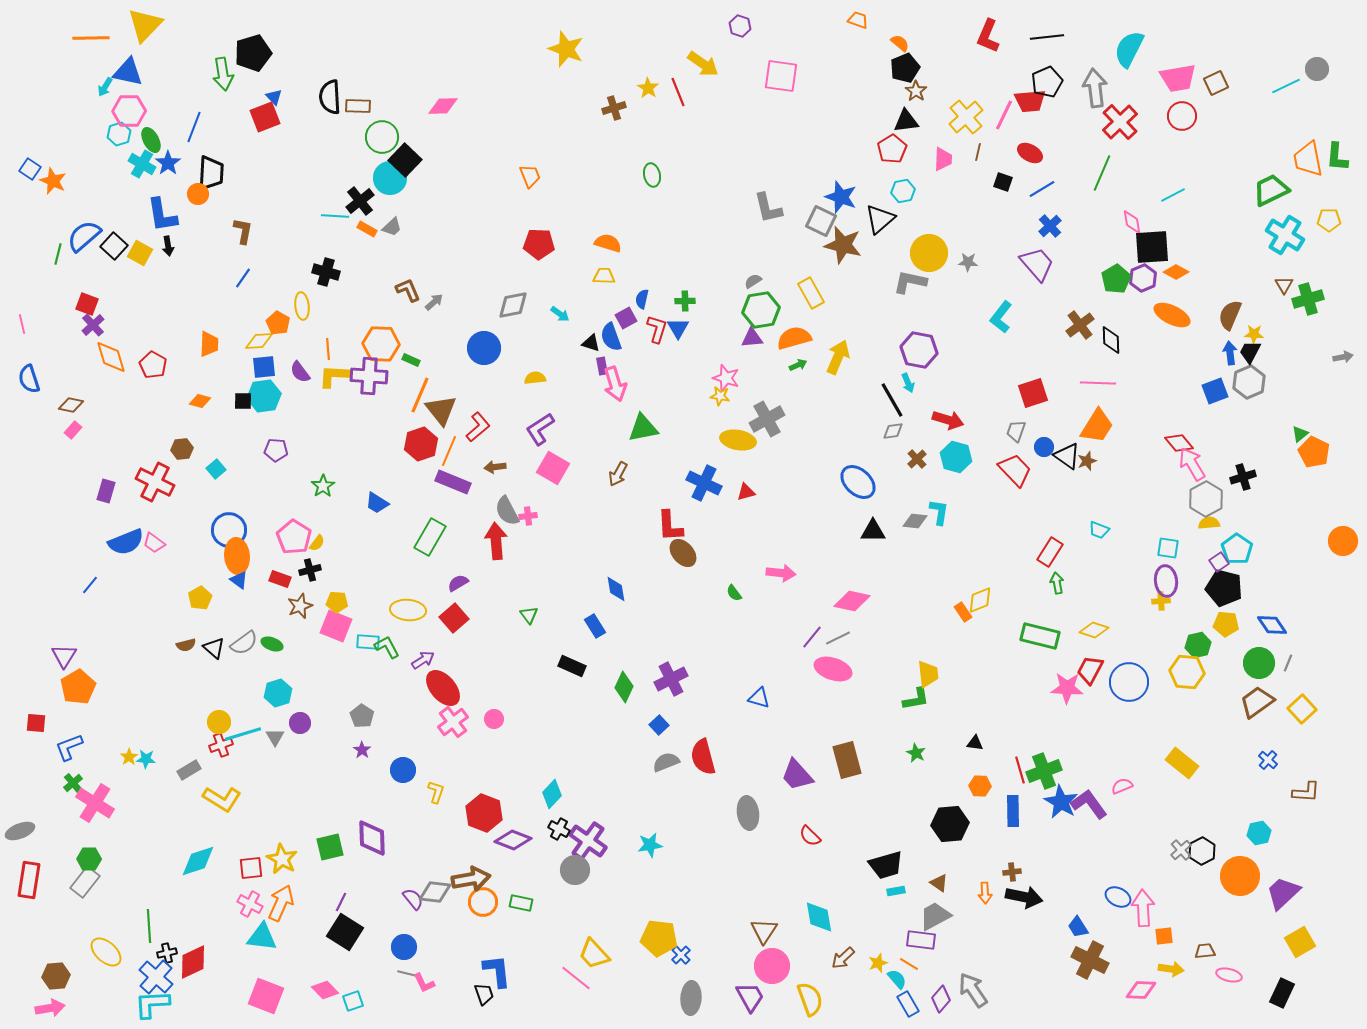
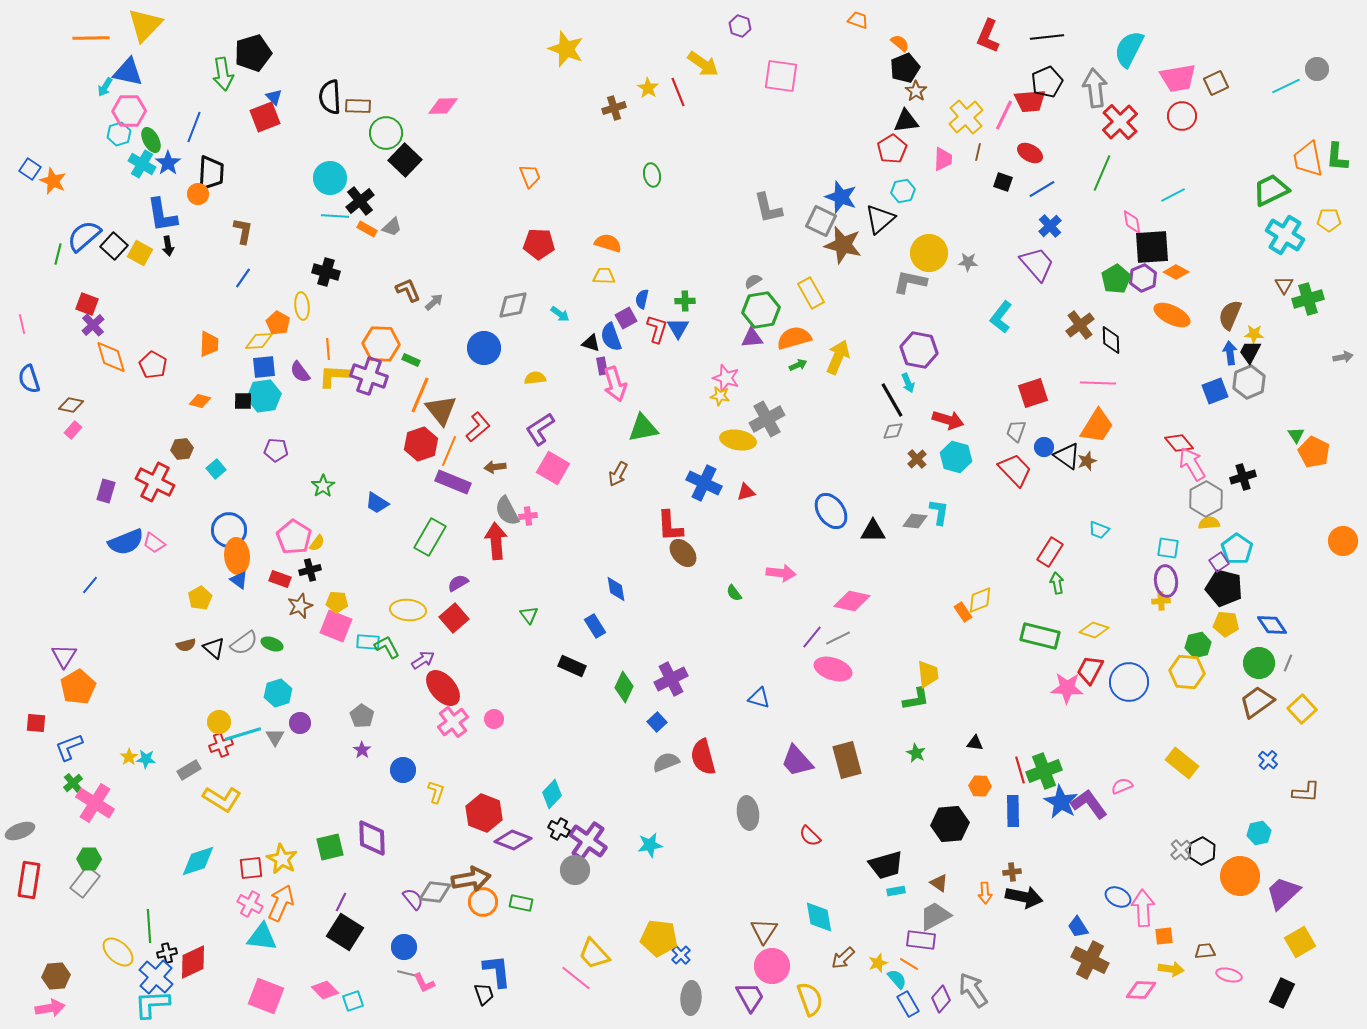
green circle at (382, 137): moved 4 px right, 4 px up
cyan circle at (390, 178): moved 60 px left
purple cross at (369, 376): rotated 15 degrees clockwise
green triangle at (1300, 434): moved 4 px left, 1 px down; rotated 24 degrees counterclockwise
blue ellipse at (858, 482): moved 27 px left, 29 px down; rotated 12 degrees clockwise
blue square at (659, 725): moved 2 px left, 3 px up
purple trapezoid at (797, 775): moved 14 px up
yellow ellipse at (106, 952): moved 12 px right
